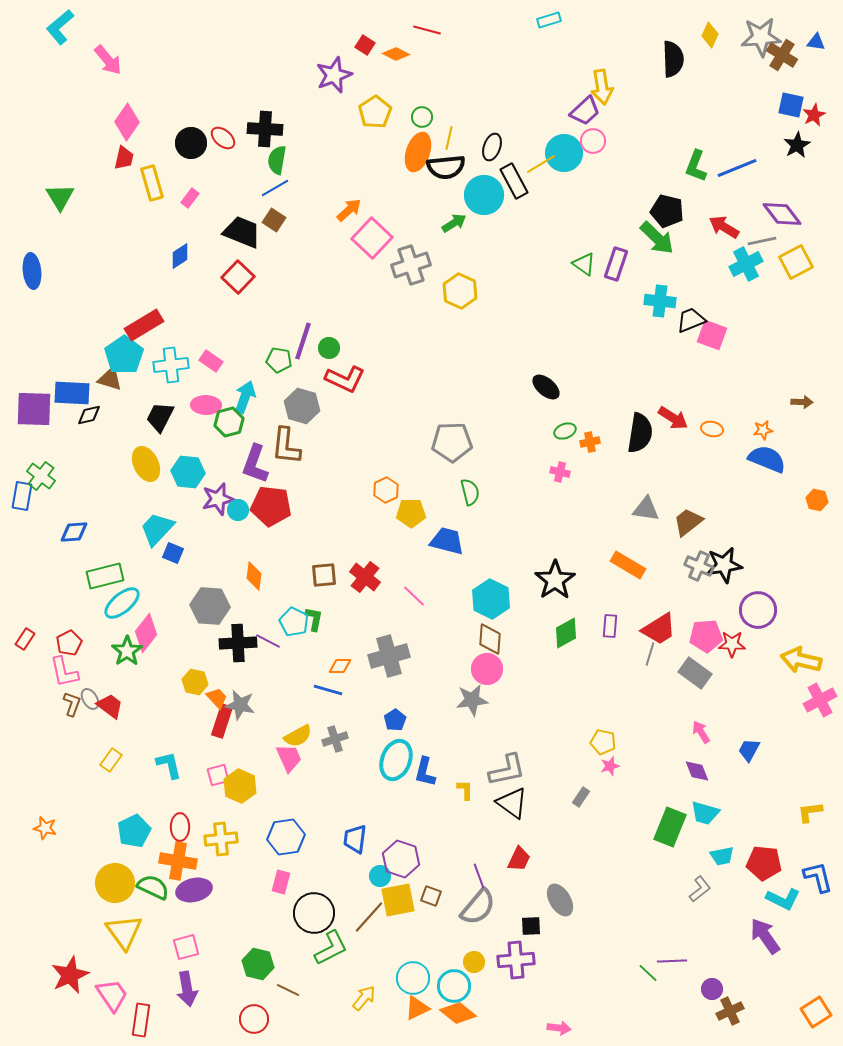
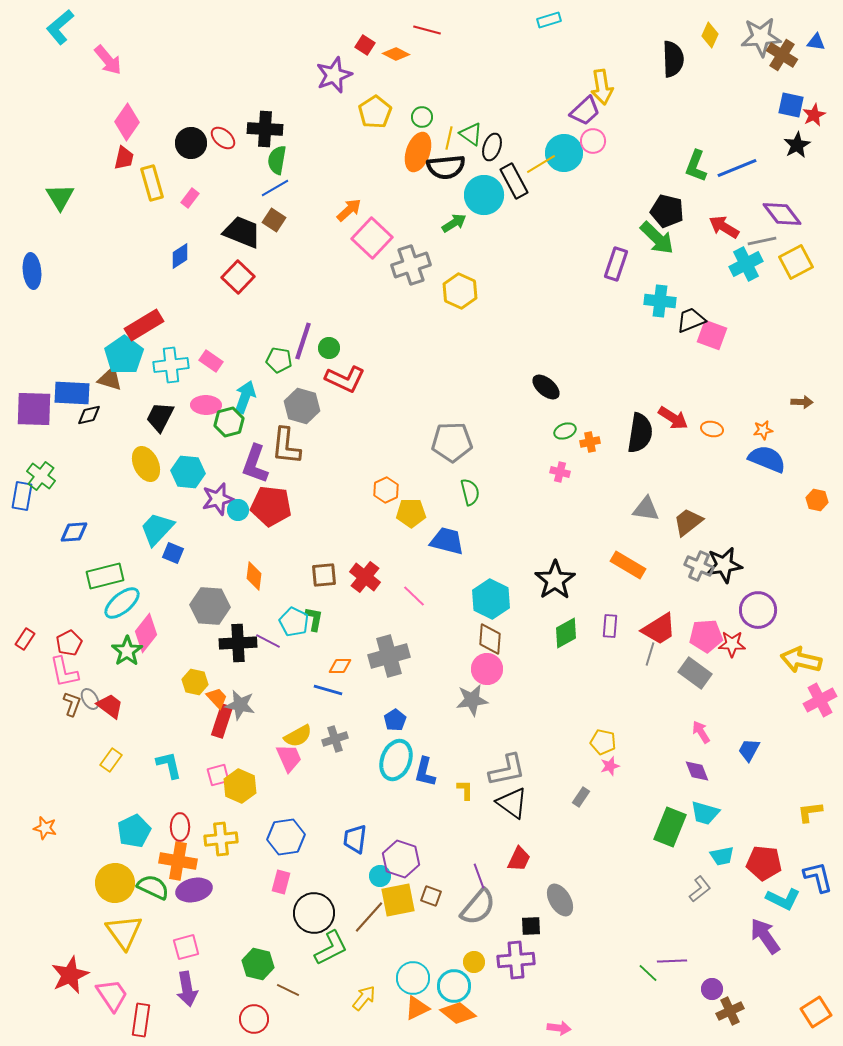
green triangle at (584, 264): moved 113 px left, 130 px up
